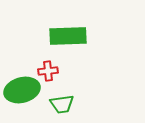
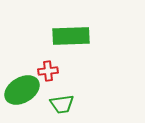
green rectangle: moved 3 px right
green ellipse: rotated 16 degrees counterclockwise
